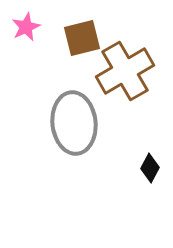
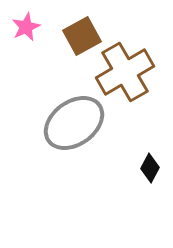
brown square: moved 2 px up; rotated 15 degrees counterclockwise
brown cross: moved 1 px down
gray ellipse: rotated 60 degrees clockwise
